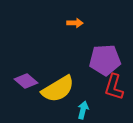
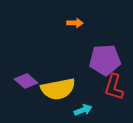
yellow semicircle: rotated 20 degrees clockwise
cyan arrow: rotated 54 degrees clockwise
